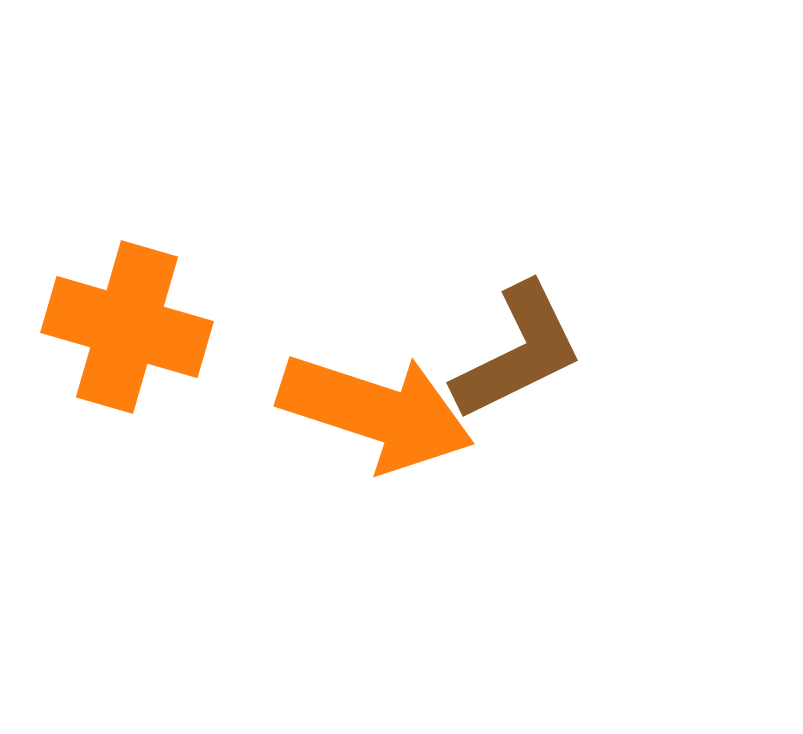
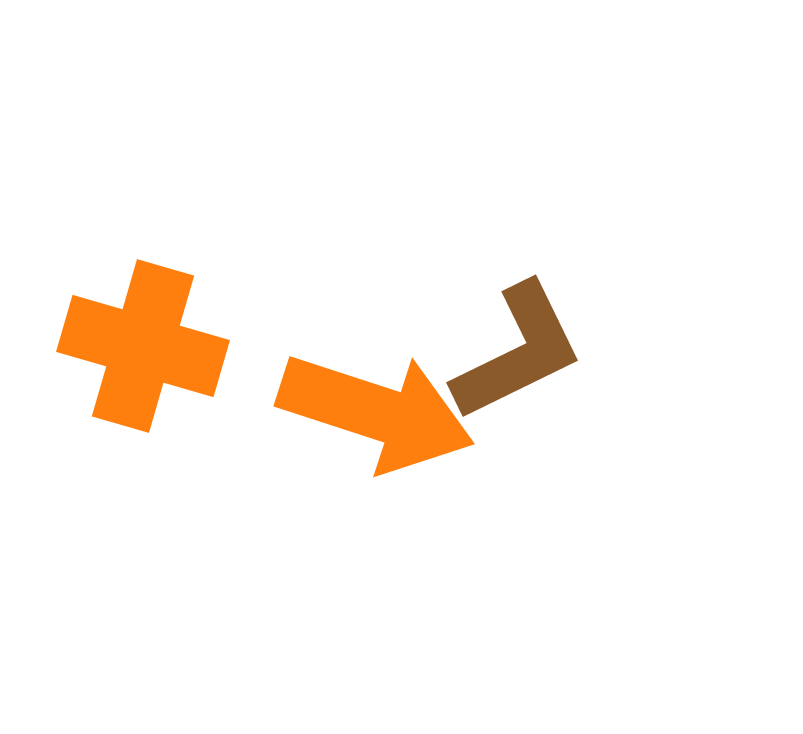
orange cross: moved 16 px right, 19 px down
